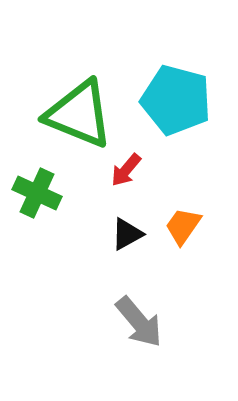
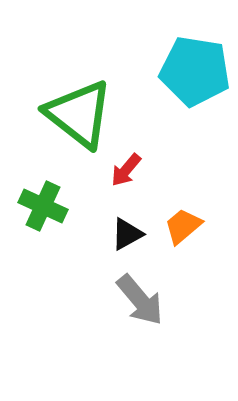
cyan pentagon: moved 19 px right, 29 px up; rotated 6 degrees counterclockwise
green triangle: rotated 16 degrees clockwise
green cross: moved 6 px right, 13 px down
orange trapezoid: rotated 15 degrees clockwise
gray arrow: moved 1 px right, 22 px up
